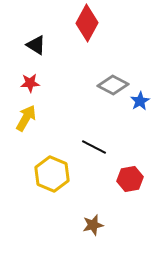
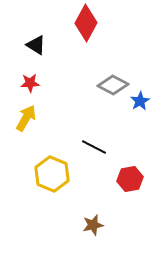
red diamond: moved 1 px left
